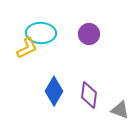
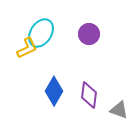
cyan ellipse: rotated 60 degrees counterclockwise
gray triangle: moved 1 px left
